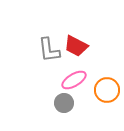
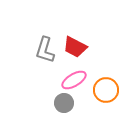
red trapezoid: moved 1 px left, 1 px down
gray L-shape: moved 4 px left; rotated 24 degrees clockwise
orange circle: moved 1 px left
